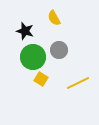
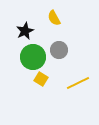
black star: rotated 30 degrees clockwise
